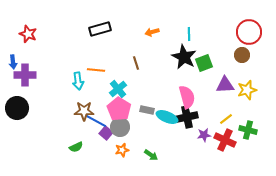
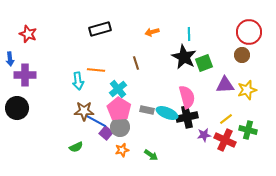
blue arrow: moved 3 px left, 3 px up
cyan ellipse: moved 4 px up
